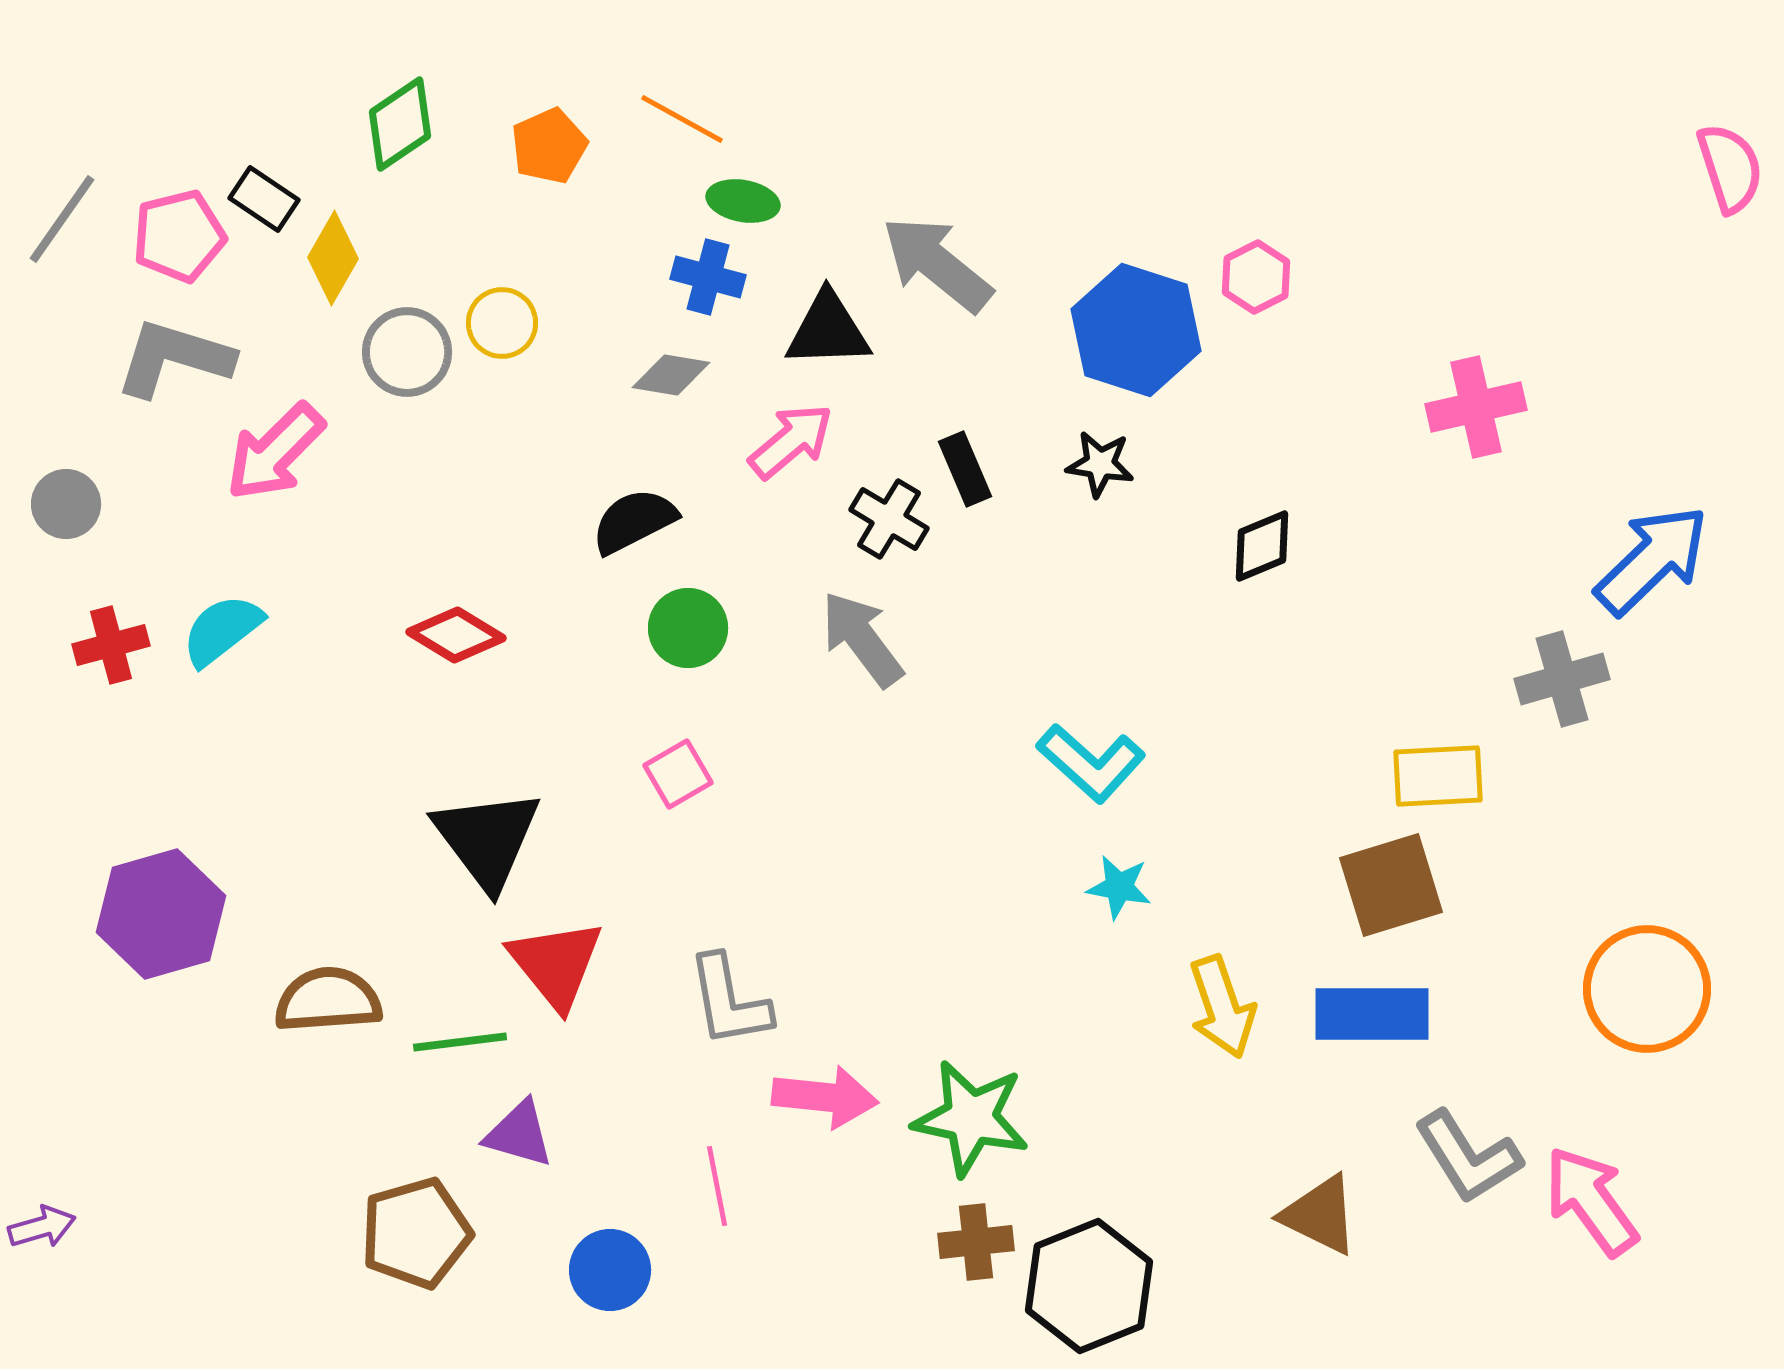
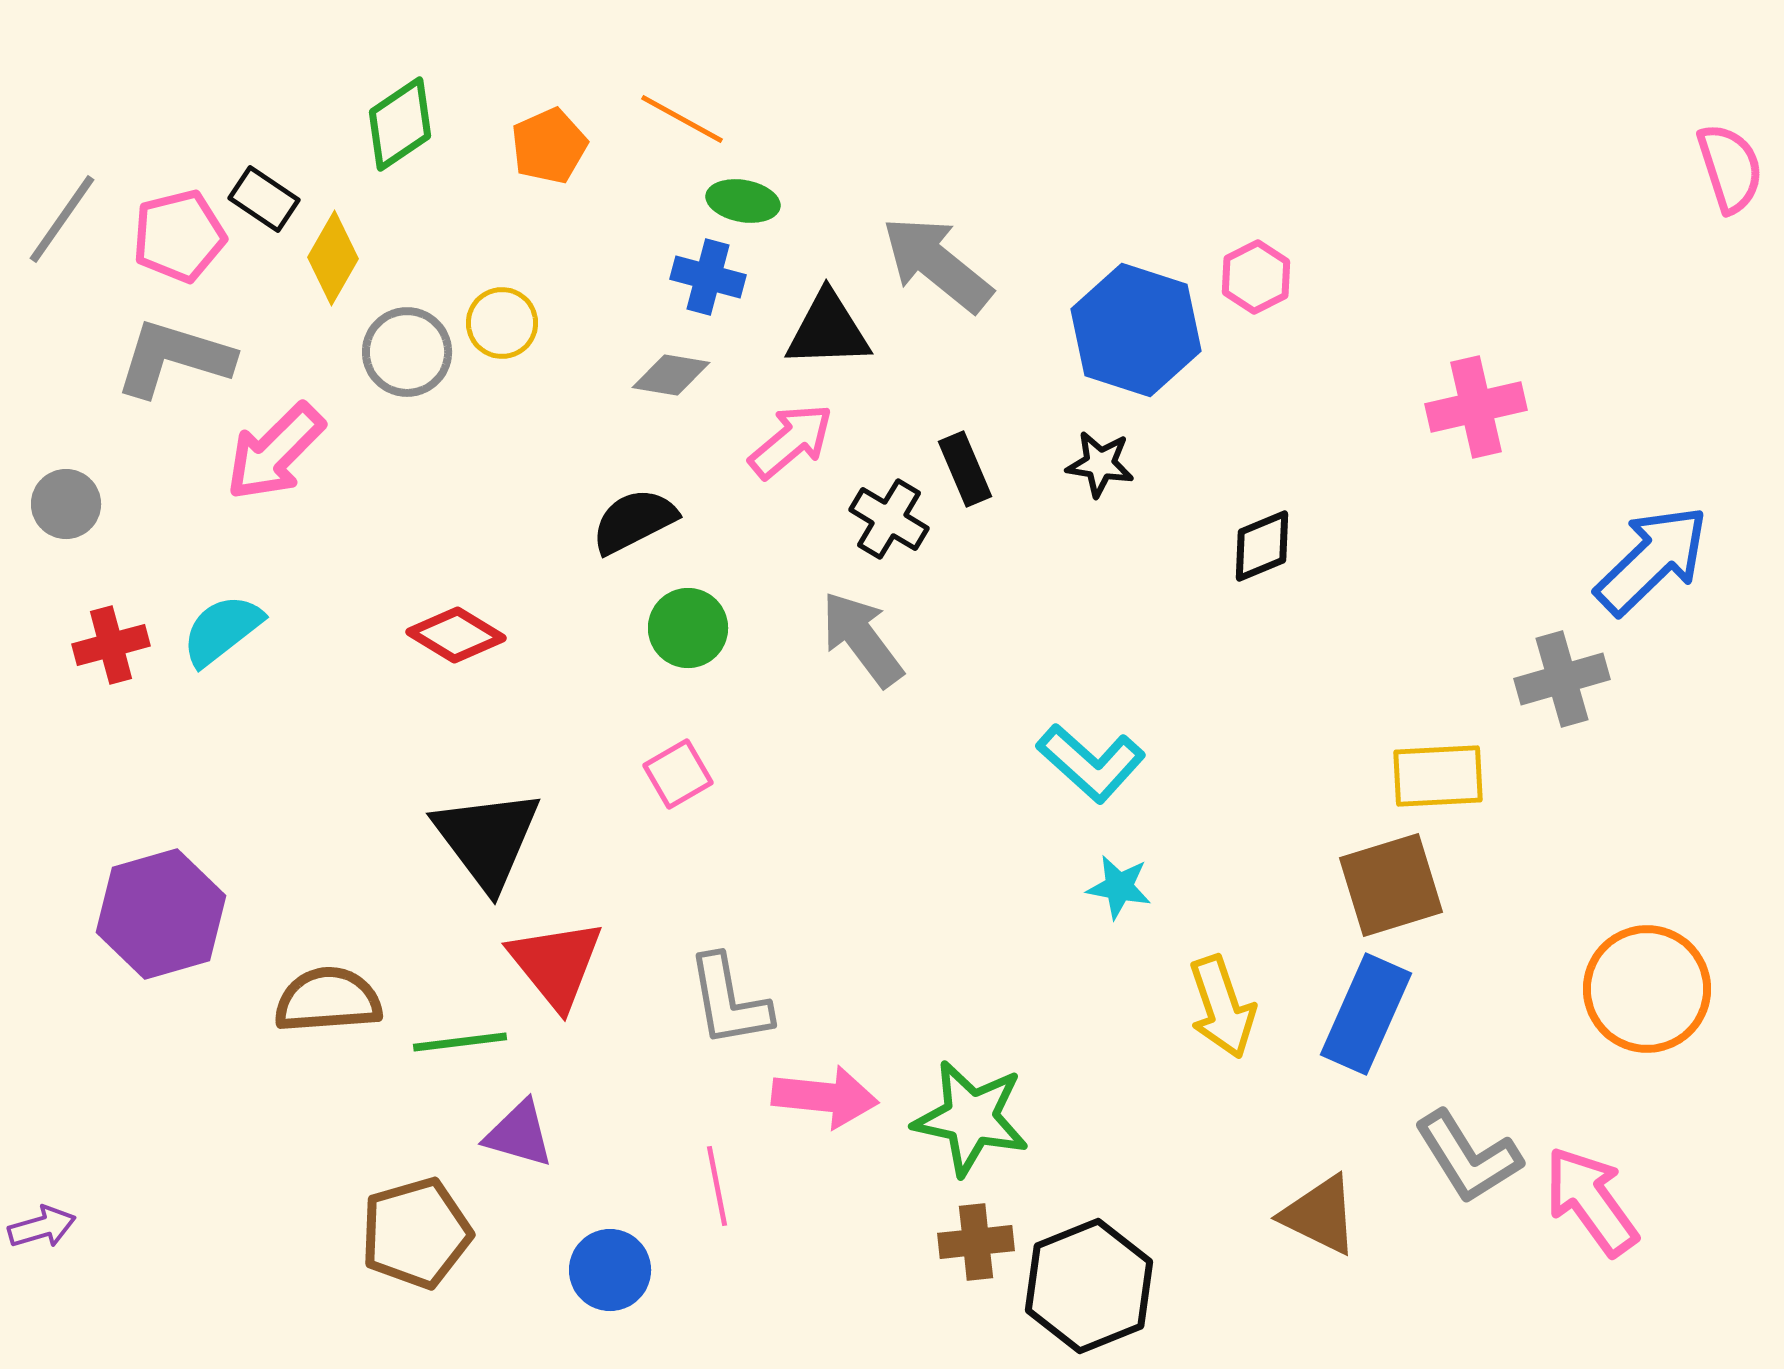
blue rectangle at (1372, 1014): moved 6 px left; rotated 66 degrees counterclockwise
